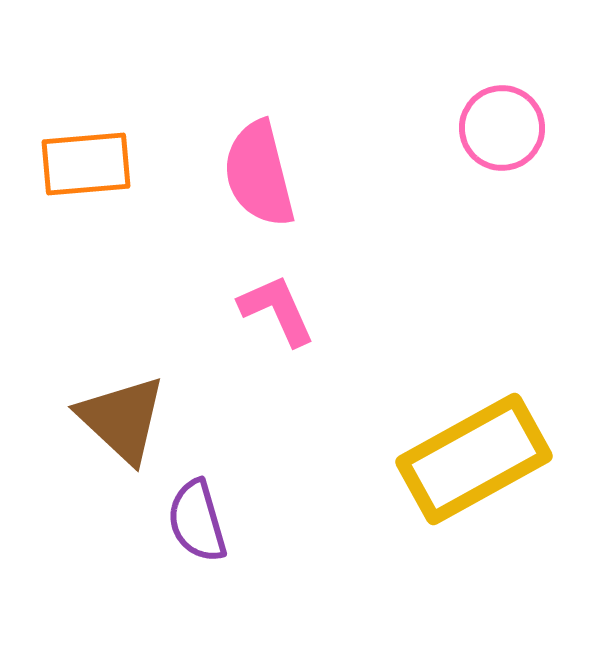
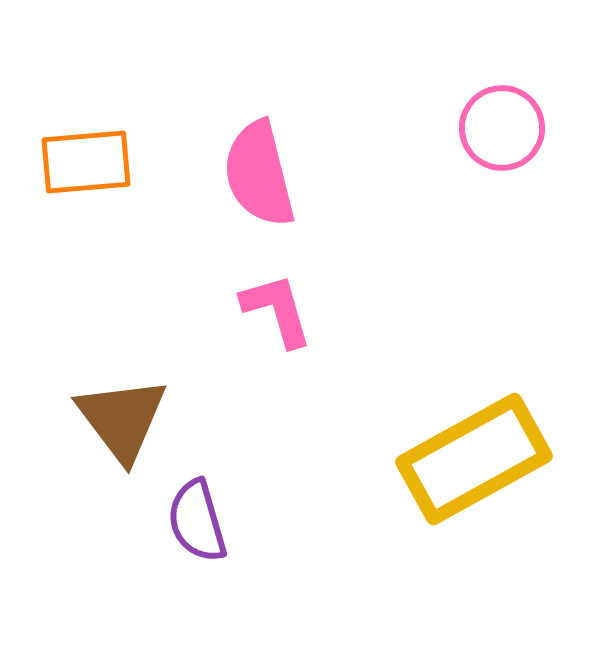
orange rectangle: moved 2 px up
pink L-shape: rotated 8 degrees clockwise
brown triangle: rotated 10 degrees clockwise
